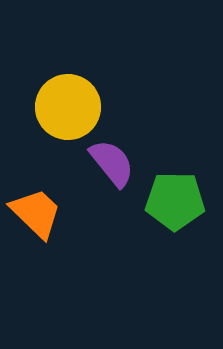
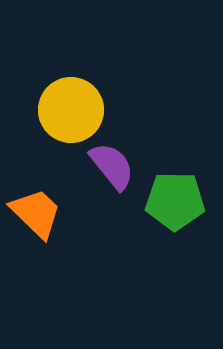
yellow circle: moved 3 px right, 3 px down
purple semicircle: moved 3 px down
